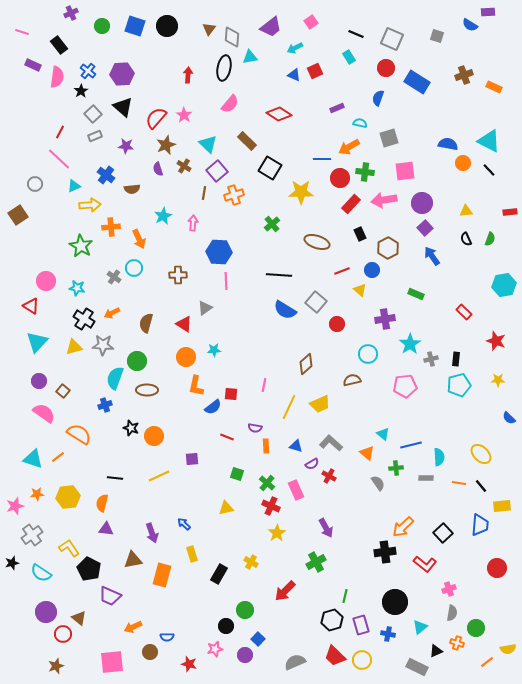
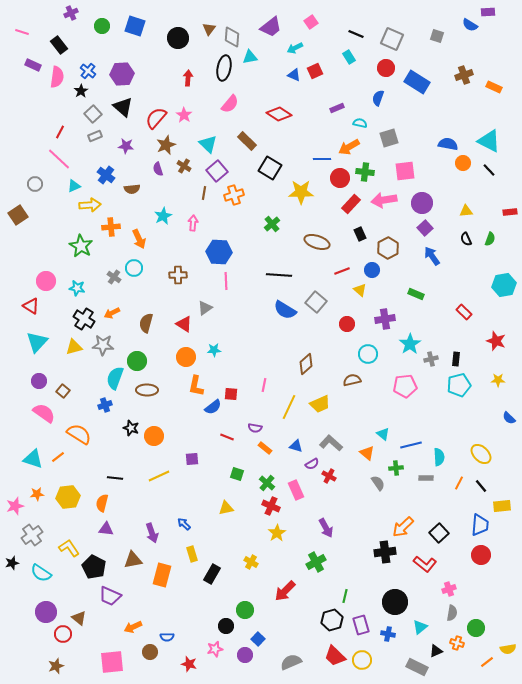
black circle at (167, 26): moved 11 px right, 12 px down
red arrow at (188, 75): moved 3 px down
red circle at (337, 324): moved 10 px right
orange rectangle at (266, 446): moved 1 px left, 2 px down; rotated 48 degrees counterclockwise
orange line at (459, 483): rotated 72 degrees counterclockwise
black square at (443, 533): moved 4 px left
red circle at (497, 568): moved 16 px left, 13 px up
black pentagon at (89, 569): moved 5 px right, 2 px up
black rectangle at (219, 574): moved 7 px left
gray semicircle at (295, 662): moved 4 px left
